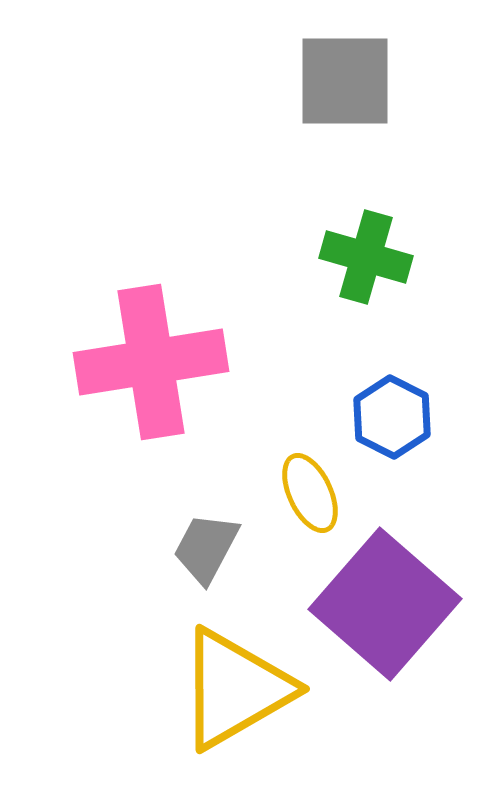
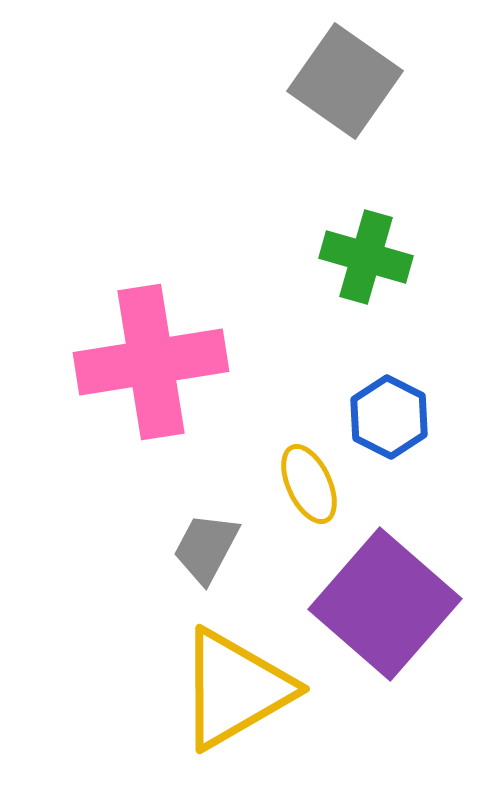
gray square: rotated 35 degrees clockwise
blue hexagon: moved 3 px left
yellow ellipse: moved 1 px left, 9 px up
